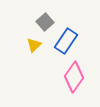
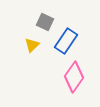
gray square: rotated 24 degrees counterclockwise
yellow triangle: moved 2 px left
